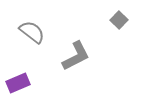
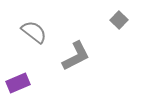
gray semicircle: moved 2 px right
